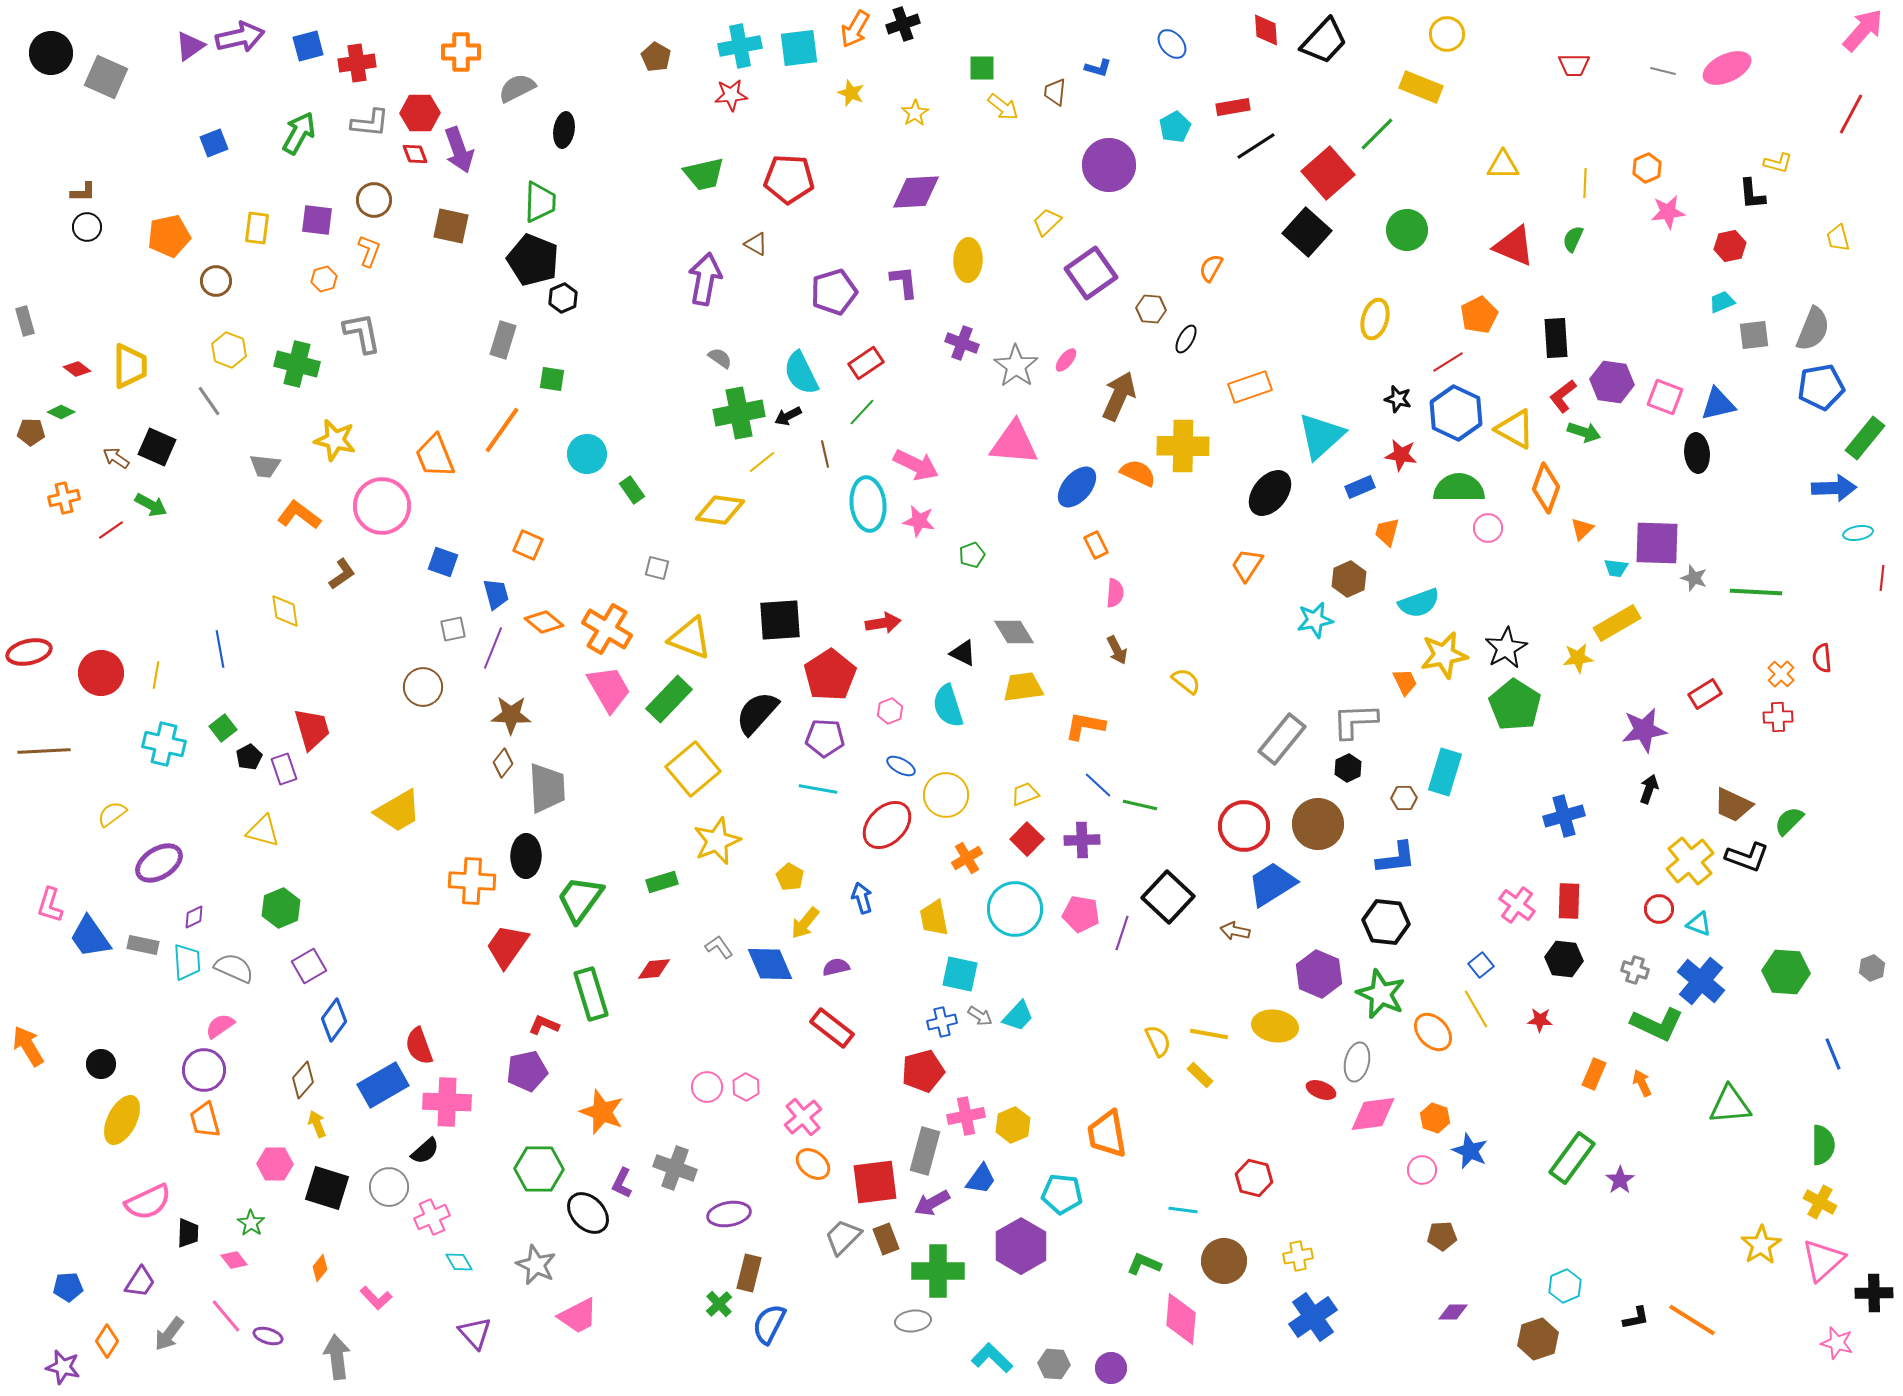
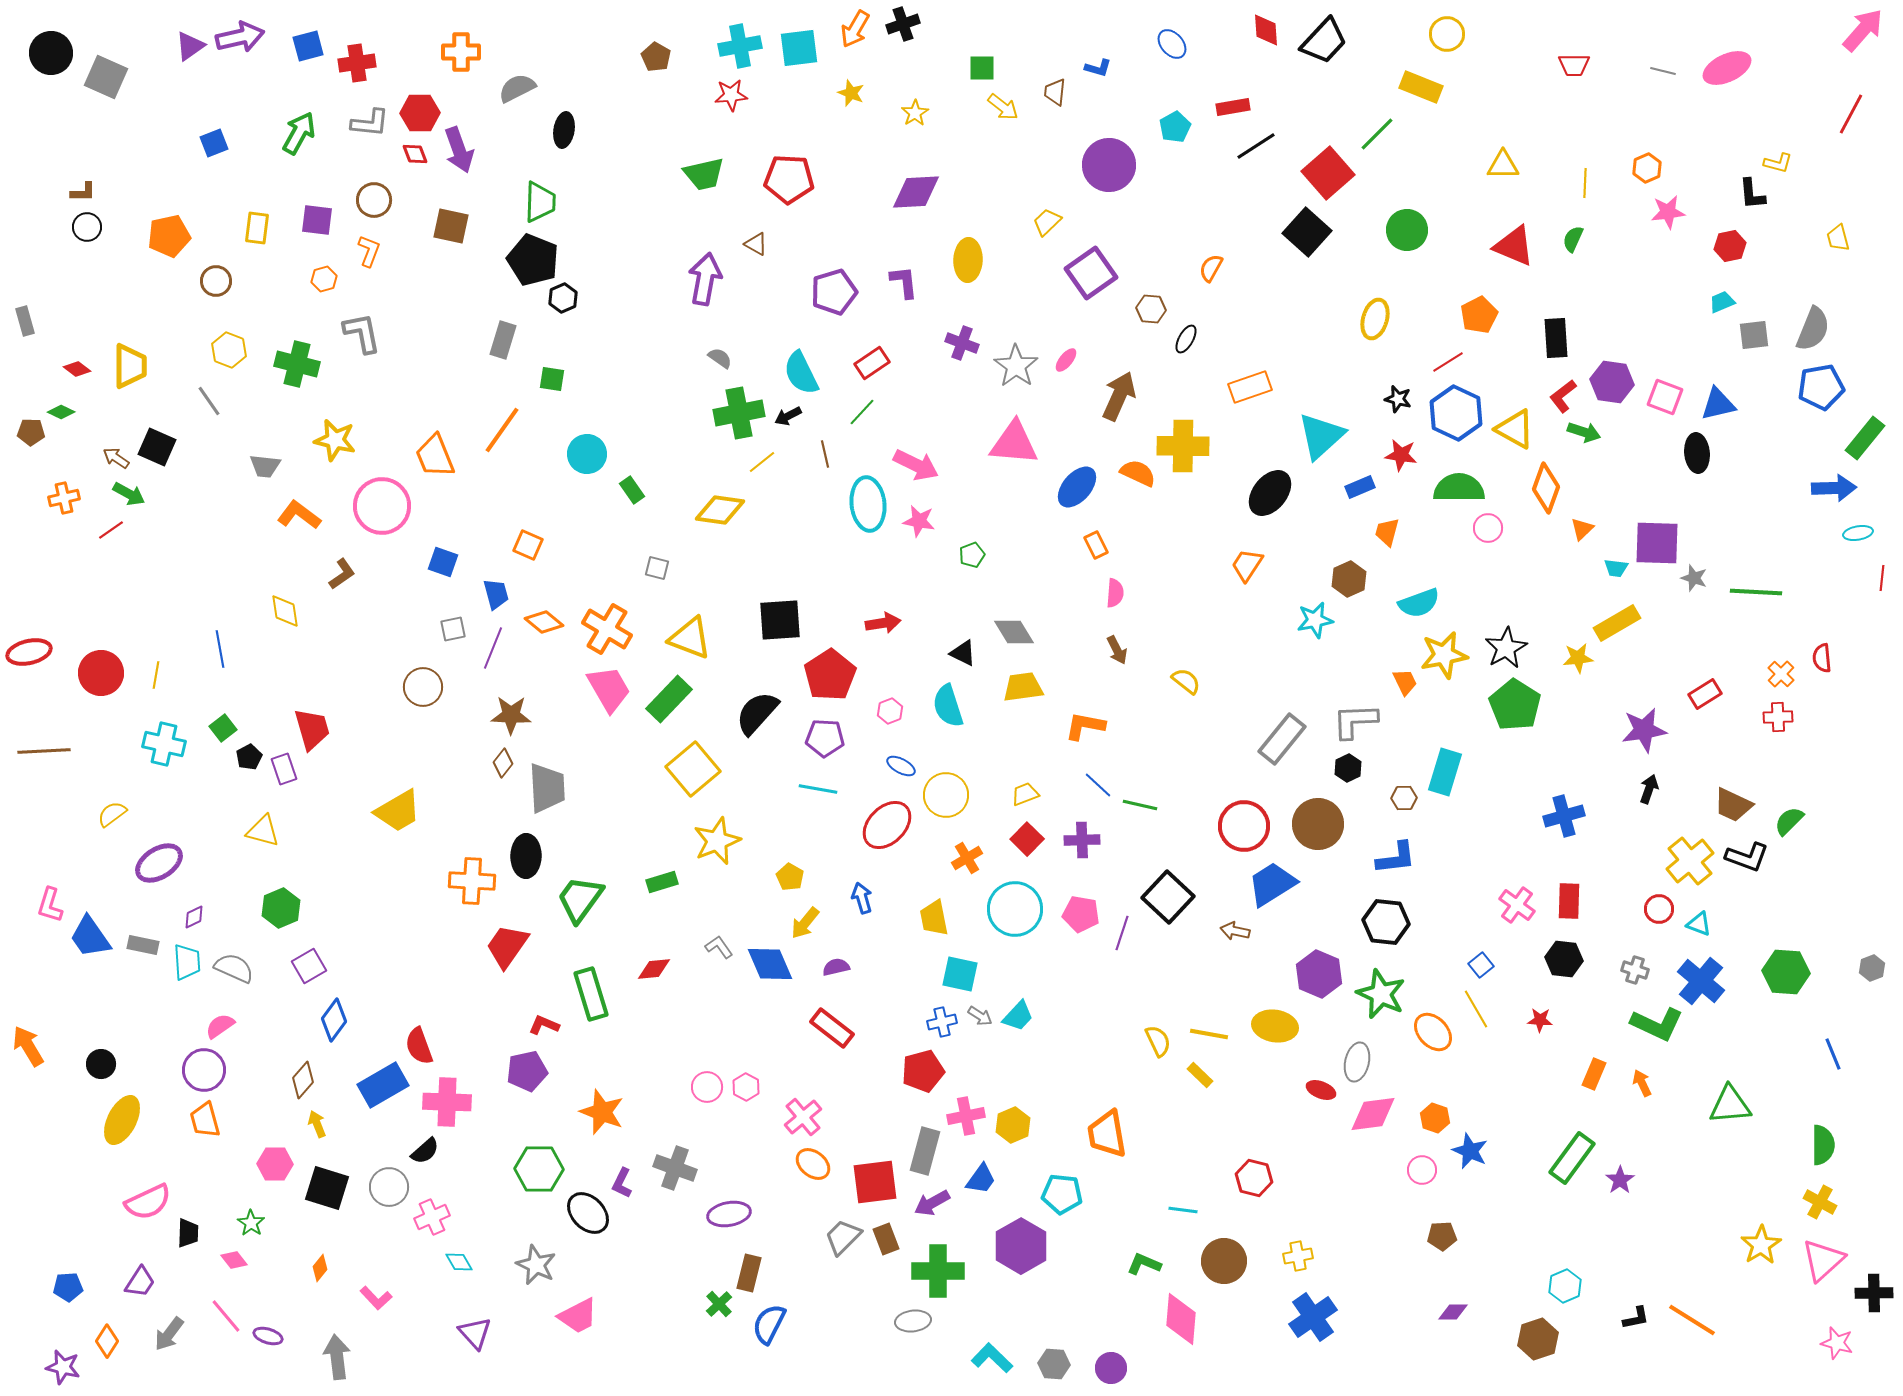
red rectangle at (866, 363): moved 6 px right
green arrow at (151, 505): moved 22 px left, 11 px up
